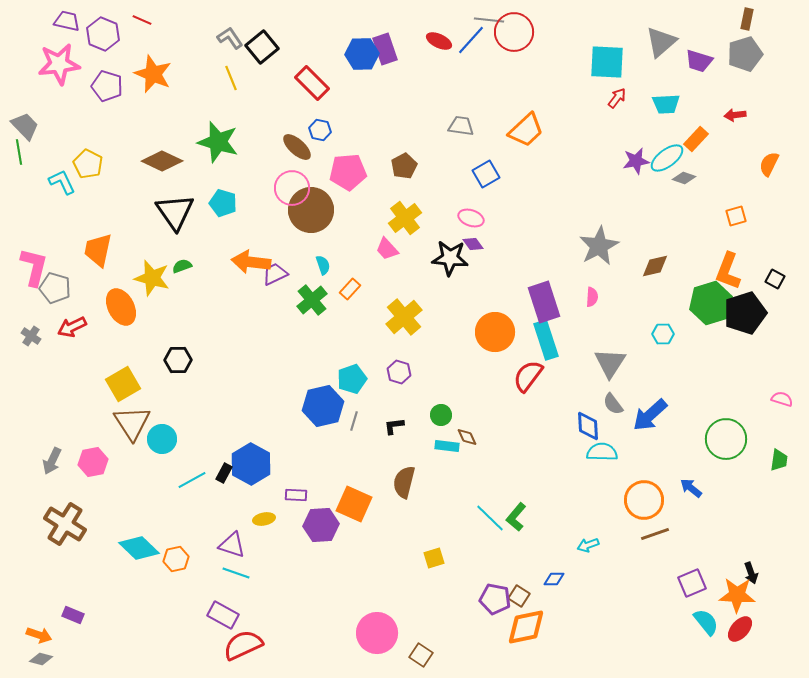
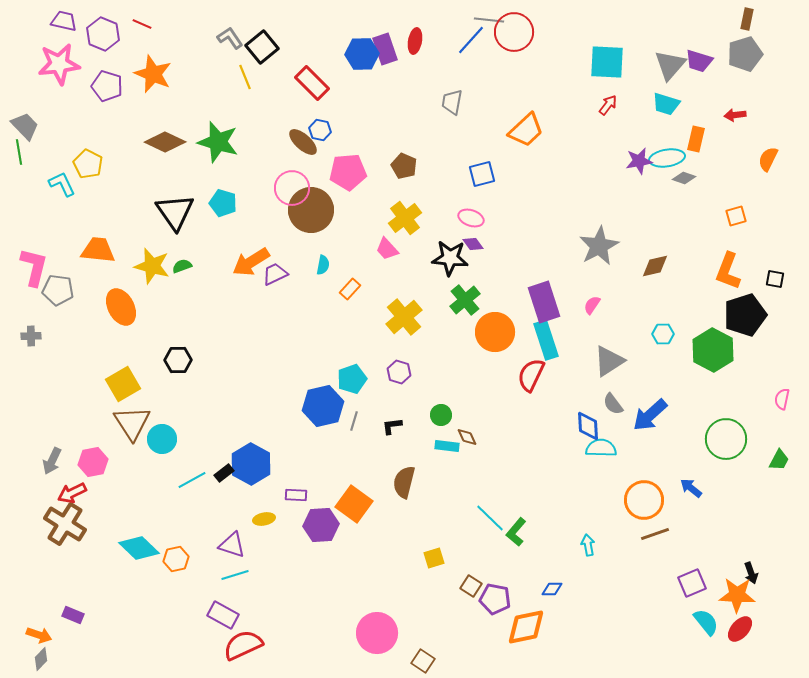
red line at (142, 20): moved 4 px down
purple trapezoid at (67, 21): moved 3 px left
red ellipse at (439, 41): moved 24 px left; rotated 75 degrees clockwise
gray triangle at (661, 42): moved 9 px right, 23 px down; rotated 8 degrees counterclockwise
yellow line at (231, 78): moved 14 px right, 1 px up
red arrow at (617, 98): moved 9 px left, 7 px down
cyan trapezoid at (666, 104): rotated 20 degrees clockwise
gray trapezoid at (461, 126): moved 9 px left, 24 px up; rotated 88 degrees counterclockwise
orange rectangle at (696, 139): rotated 30 degrees counterclockwise
brown ellipse at (297, 147): moved 6 px right, 5 px up
cyan ellipse at (667, 158): rotated 28 degrees clockwise
brown diamond at (162, 161): moved 3 px right, 19 px up
purple star at (636, 161): moved 3 px right
orange semicircle at (769, 164): moved 1 px left, 5 px up
brown pentagon at (404, 166): rotated 20 degrees counterclockwise
blue square at (486, 174): moved 4 px left; rotated 16 degrees clockwise
cyan L-shape at (62, 182): moved 2 px down
orange trapezoid at (98, 250): rotated 84 degrees clockwise
orange arrow at (251, 262): rotated 39 degrees counterclockwise
cyan semicircle at (323, 265): rotated 30 degrees clockwise
yellow star at (152, 278): moved 12 px up
black square at (775, 279): rotated 18 degrees counterclockwise
gray pentagon at (55, 288): moved 3 px right, 2 px down; rotated 8 degrees counterclockwise
pink semicircle at (592, 297): moved 8 px down; rotated 150 degrees counterclockwise
green cross at (312, 300): moved 153 px right
green hexagon at (711, 303): moved 2 px right, 47 px down; rotated 15 degrees counterclockwise
black pentagon at (745, 313): moved 2 px down
red arrow at (72, 327): moved 166 px down
gray cross at (31, 336): rotated 36 degrees counterclockwise
gray triangle at (610, 363): moved 1 px left, 2 px up; rotated 24 degrees clockwise
red semicircle at (528, 376): moved 3 px right, 1 px up; rotated 12 degrees counterclockwise
pink semicircle at (782, 399): rotated 95 degrees counterclockwise
black L-shape at (394, 426): moved 2 px left
cyan semicircle at (602, 452): moved 1 px left, 4 px up
green trapezoid at (779, 460): rotated 20 degrees clockwise
black rectangle at (224, 473): rotated 24 degrees clockwise
orange square at (354, 504): rotated 12 degrees clockwise
green L-shape at (516, 517): moved 15 px down
cyan arrow at (588, 545): rotated 100 degrees clockwise
cyan line at (236, 573): moved 1 px left, 2 px down; rotated 36 degrees counterclockwise
blue diamond at (554, 579): moved 2 px left, 10 px down
brown square at (519, 596): moved 48 px left, 10 px up
brown square at (421, 655): moved 2 px right, 6 px down
gray diamond at (41, 659): rotated 60 degrees counterclockwise
